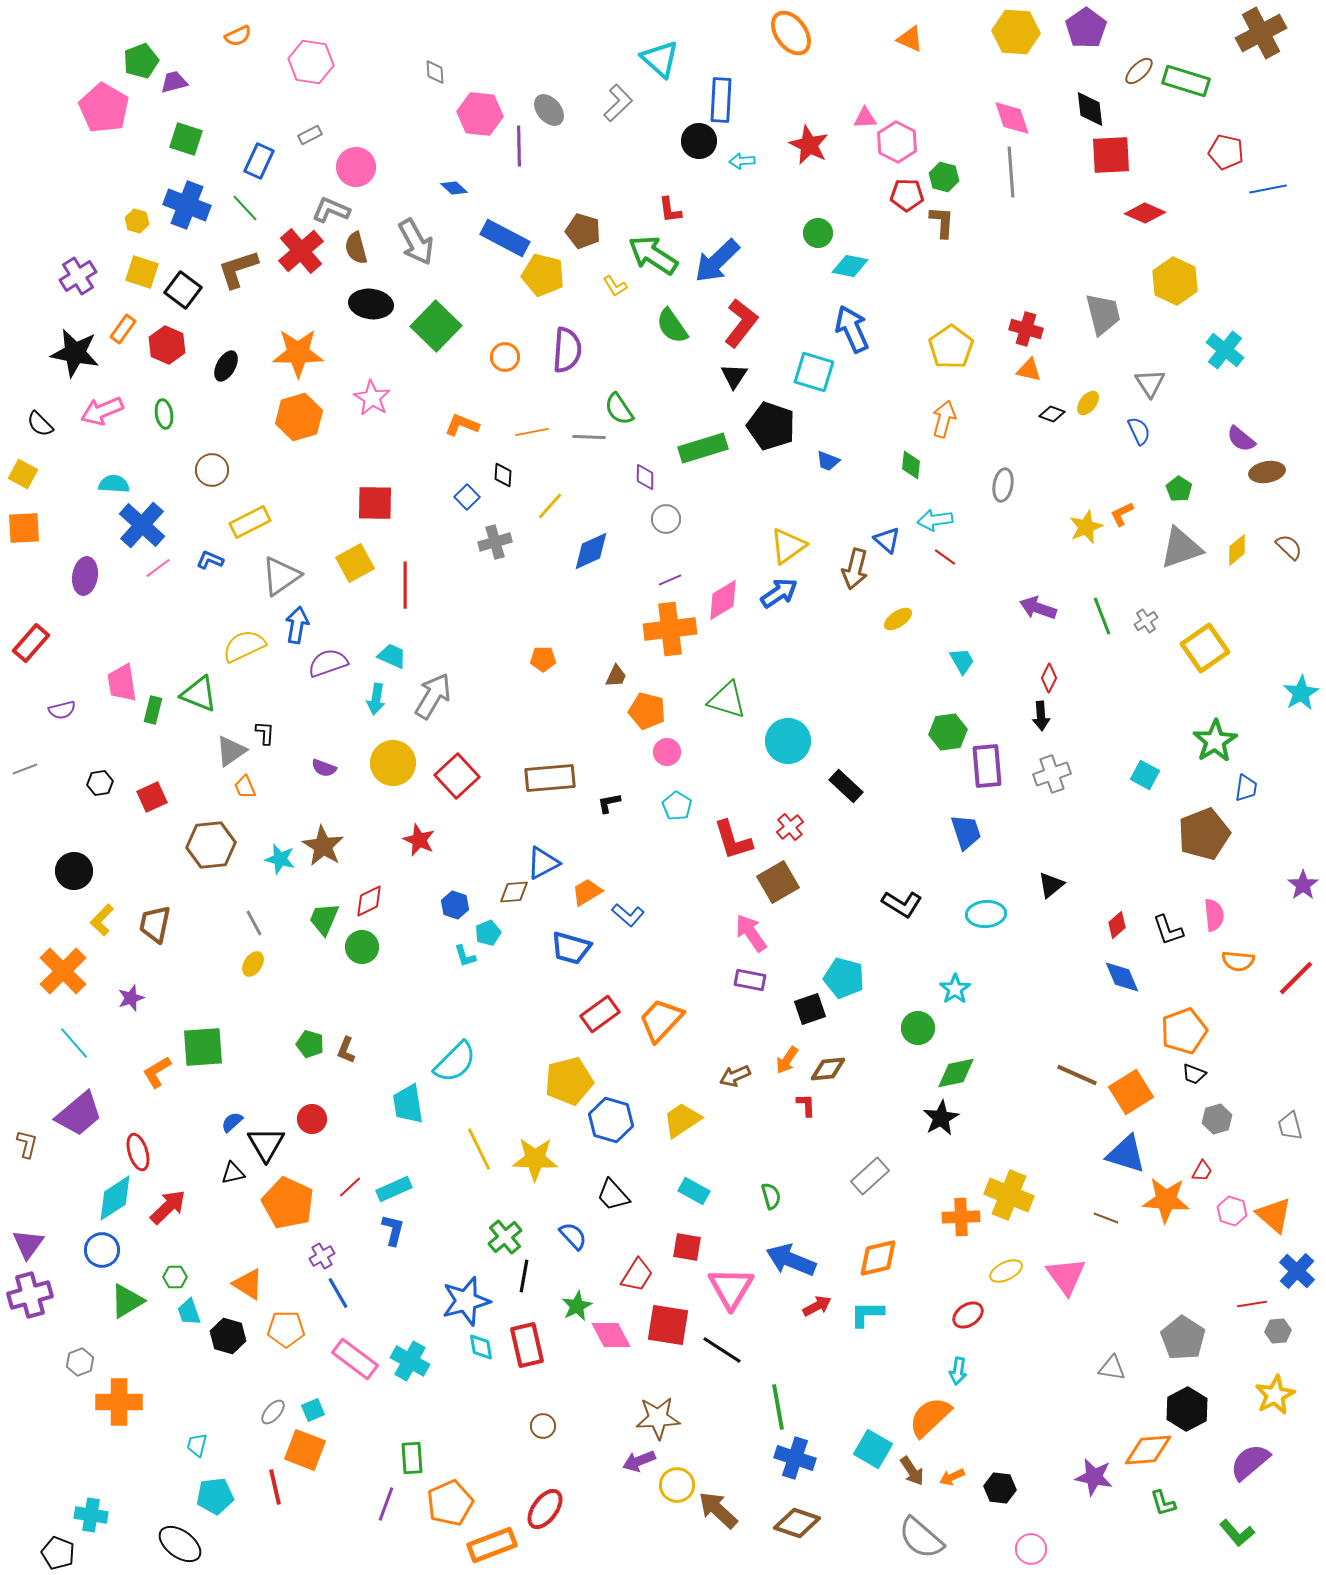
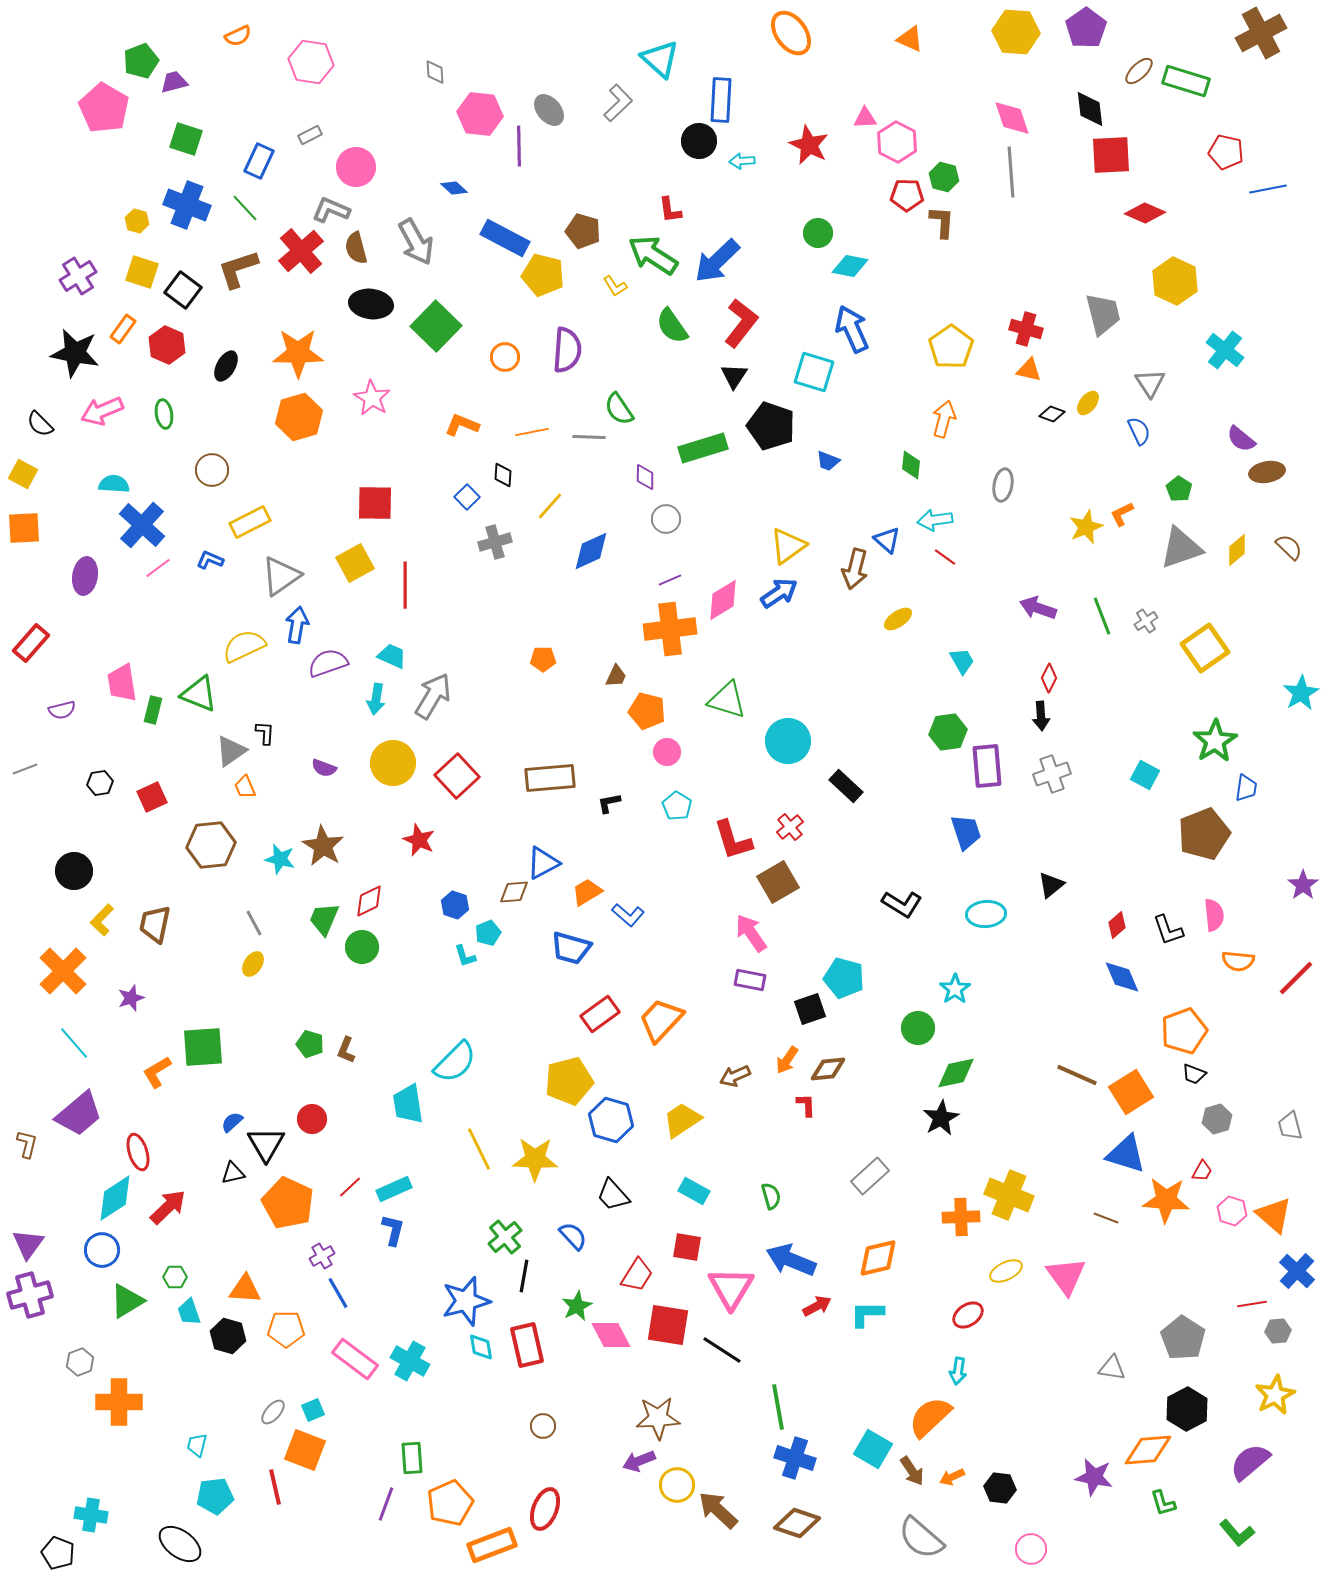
orange triangle at (248, 1284): moved 3 px left, 5 px down; rotated 28 degrees counterclockwise
red ellipse at (545, 1509): rotated 15 degrees counterclockwise
